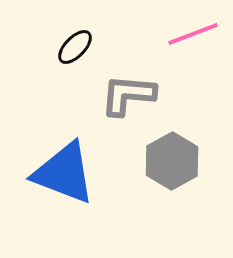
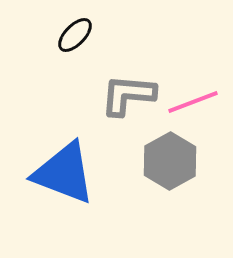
pink line: moved 68 px down
black ellipse: moved 12 px up
gray hexagon: moved 2 px left
